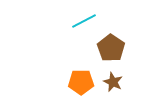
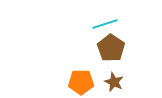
cyan line: moved 21 px right, 3 px down; rotated 10 degrees clockwise
brown star: moved 1 px right
